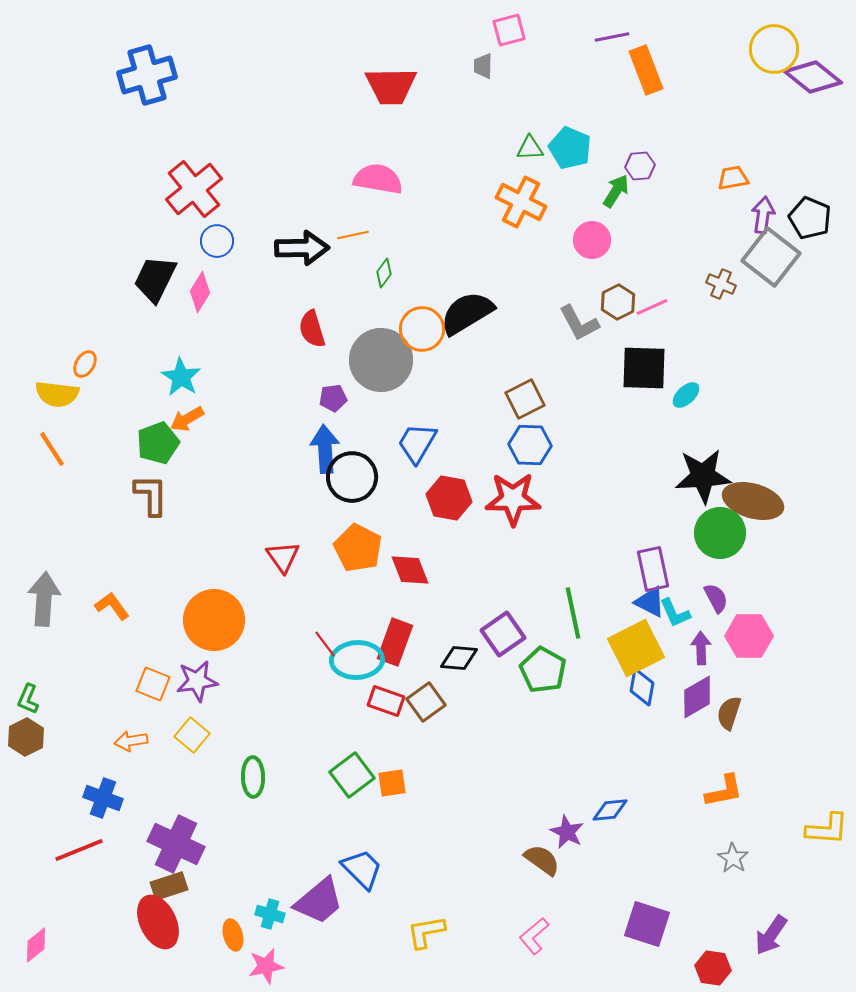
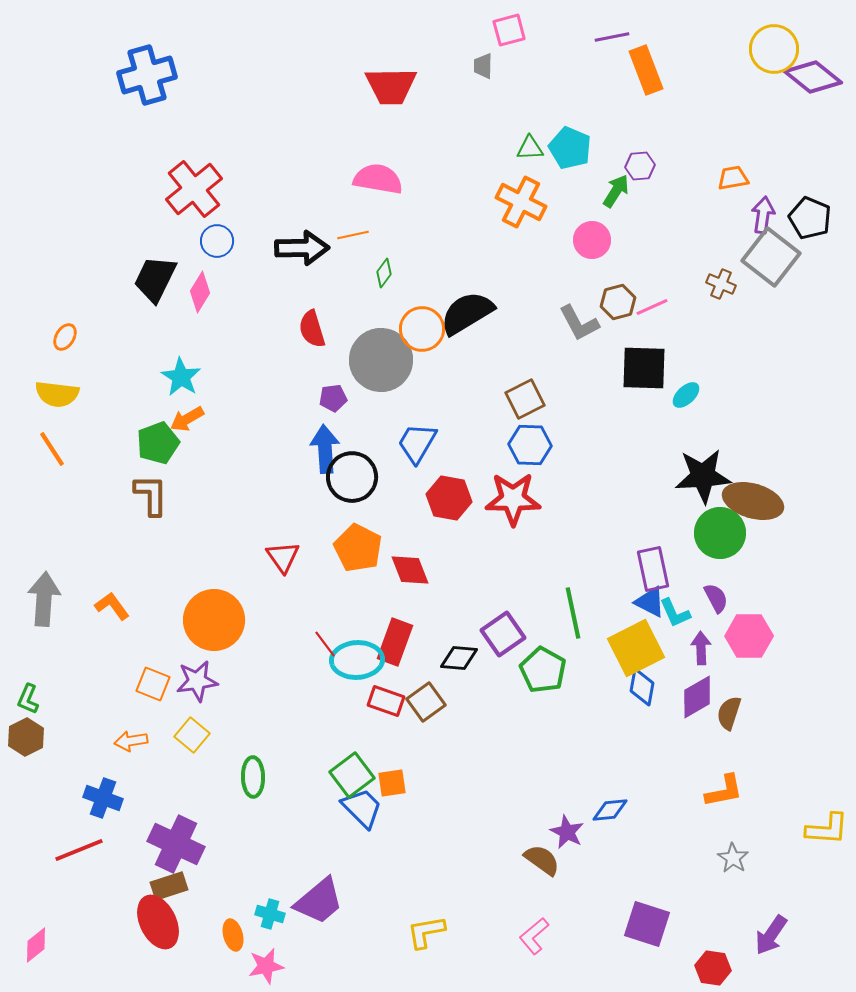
brown hexagon at (618, 302): rotated 12 degrees clockwise
orange ellipse at (85, 364): moved 20 px left, 27 px up
blue trapezoid at (362, 869): moved 61 px up
